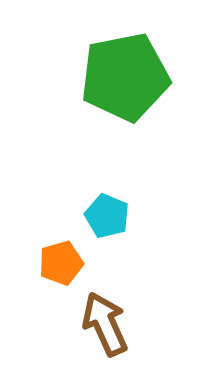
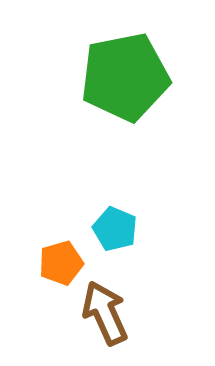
cyan pentagon: moved 8 px right, 13 px down
brown arrow: moved 11 px up
